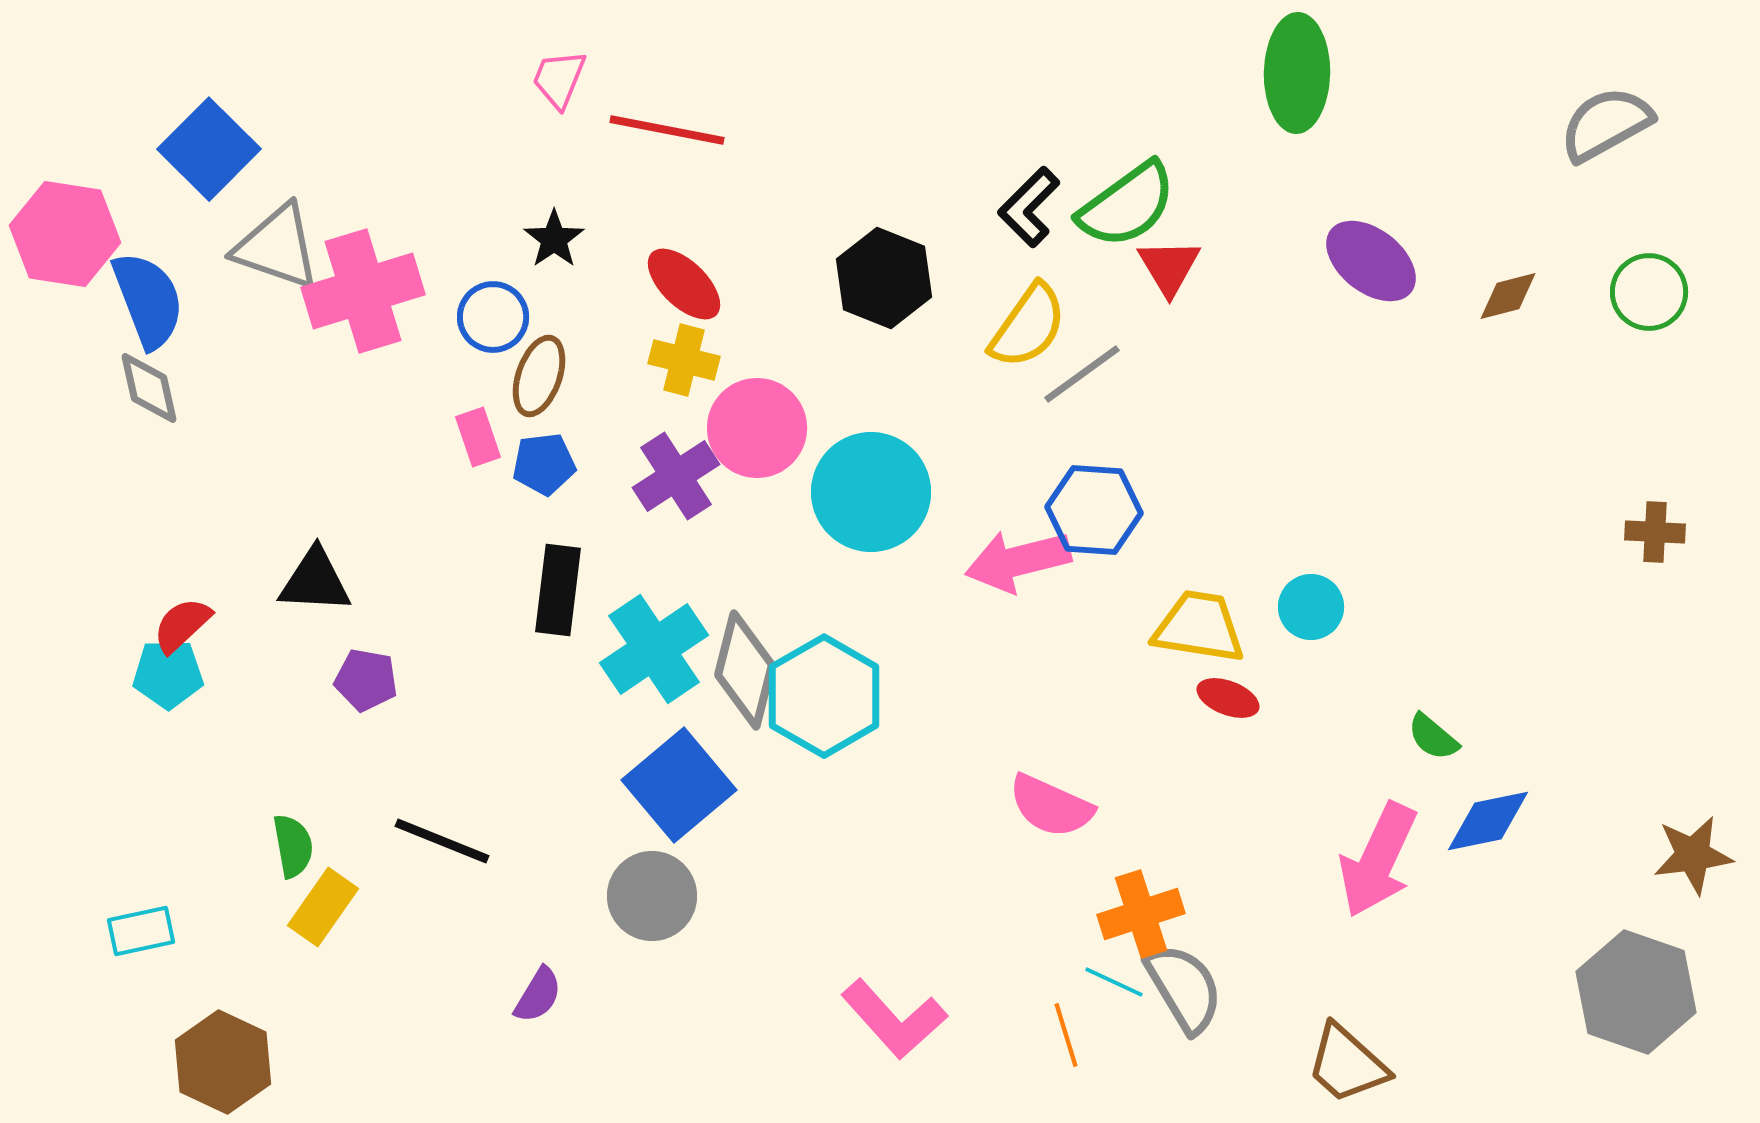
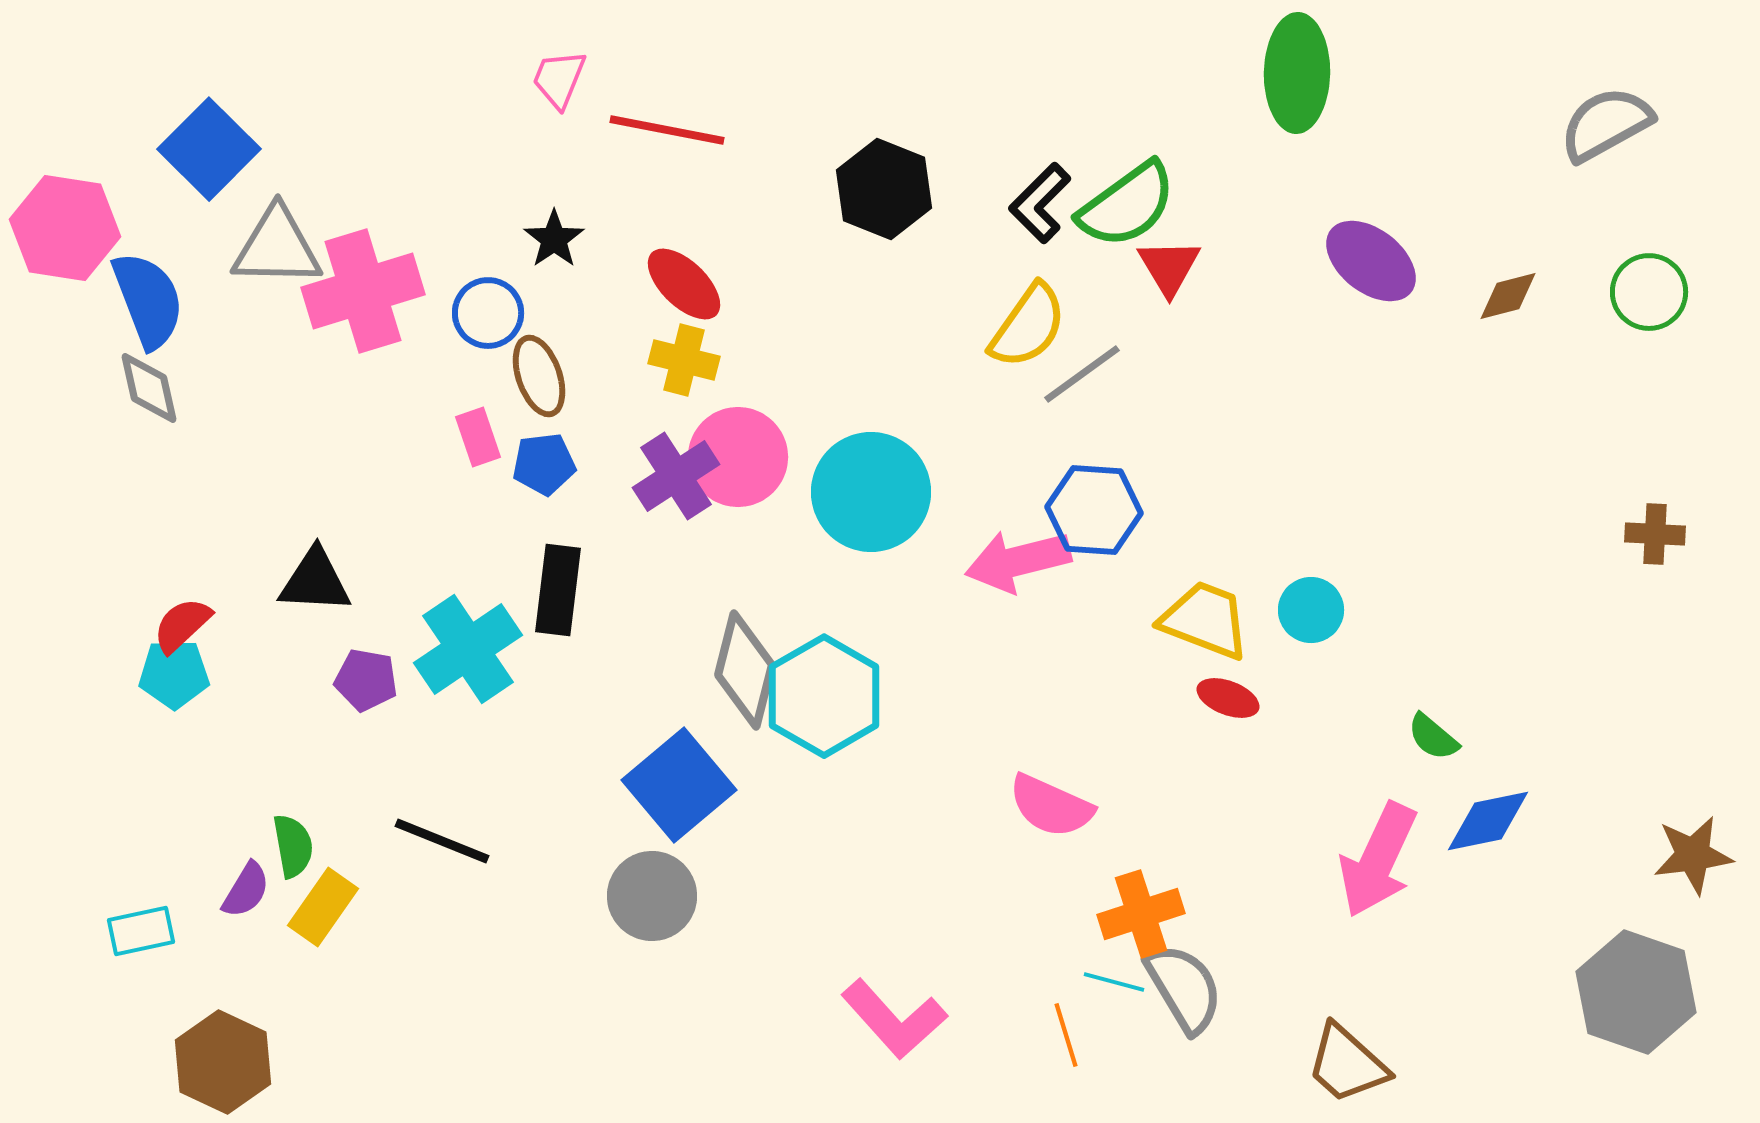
black L-shape at (1029, 207): moved 11 px right, 4 px up
pink hexagon at (65, 234): moved 6 px up
gray triangle at (277, 247): rotated 18 degrees counterclockwise
black hexagon at (884, 278): moved 89 px up
blue circle at (493, 317): moved 5 px left, 4 px up
brown ellipse at (539, 376): rotated 38 degrees counterclockwise
pink circle at (757, 428): moved 19 px left, 29 px down
brown cross at (1655, 532): moved 2 px down
cyan circle at (1311, 607): moved 3 px down
yellow trapezoid at (1199, 627): moved 6 px right, 7 px up; rotated 12 degrees clockwise
cyan cross at (654, 649): moved 186 px left
cyan pentagon at (168, 674): moved 6 px right
cyan line at (1114, 982): rotated 10 degrees counterclockwise
purple semicircle at (538, 995): moved 292 px left, 105 px up
